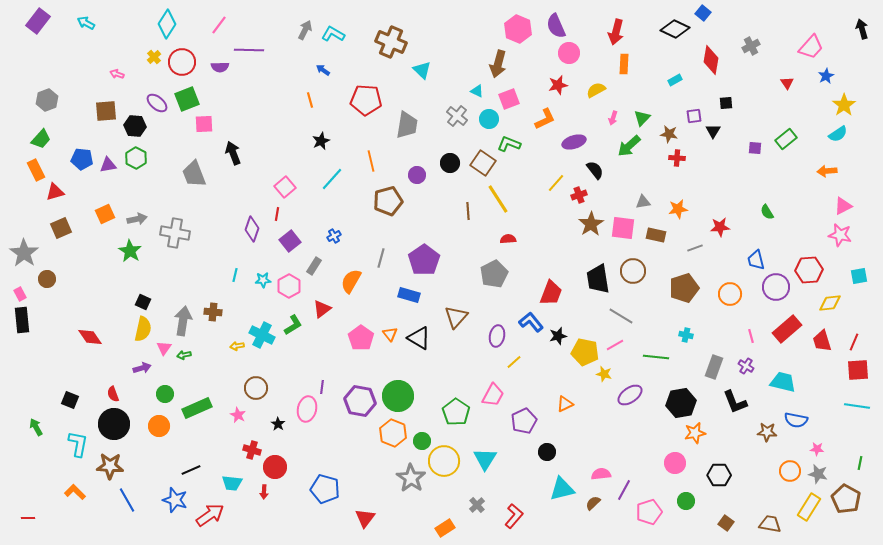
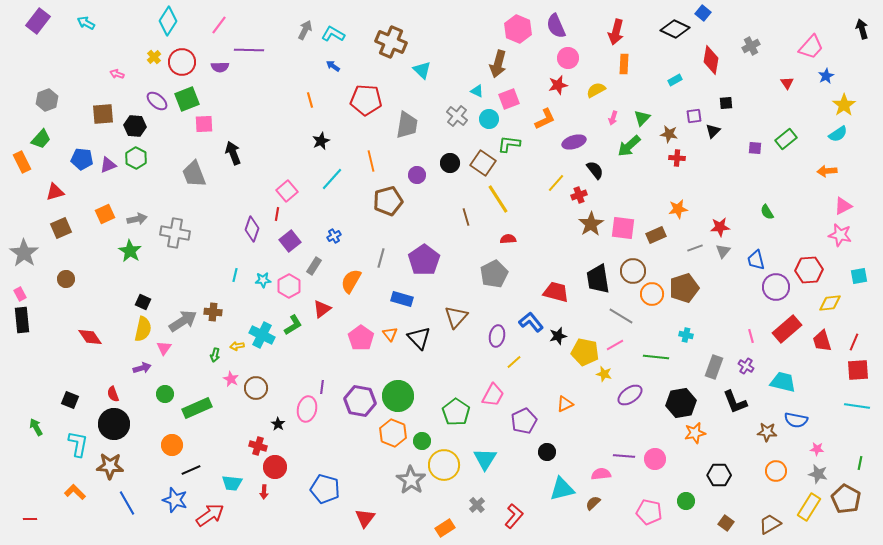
cyan diamond at (167, 24): moved 1 px right, 3 px up
pink circle at (569, 53): moved 1 px left, 5 px down
blue arrow at (323, 70): moved 10 px right, 4 px up
purple ellipse at (157, 103): moved 2 px up
brown square at (106, 111): moved 3 px left, 3 px down
black triangle at (713, 131): rotated 14 degrees clockwise
green L-shape at (509, 144): rotated 15 degrees counterclockwise
purple triangle at (108, 165): rotated 12 degrees counterclockwise
orange rectangle at (36, 170): moved 14 px left, 8 px up
pink square at (285, 187): moved 2 px right, 4 px down
gray triangle at (643, 202): moved 80 px right, 49 px down; rotated 42 degrees counterclockwise
brown line at (468, 211): moved 2 px left, 6 px down; rotated 12 degrees counterclockwise
brown rectangle at (656, 235): rotated 36 degrees counterclockwise
brown circle at (47, 279): moved 19 px right
red trapezoid at (551, 293): moved 5 px right, 1 px up; rotated 96 degrees counterclockwise
orange circle at (730, 294): moved 78 px left
blue rectangle at (409, 295): moved 7 px left, 4 px down
gray arrow at (183, 321): rotated 48 degrees clockwise
black triangle at (419, 338): rotated 15 degrees clockwise
green arrow at (184, 355): moved 31 px right; rotated 64 degrees counterclockwise
pink star at (238, 415): moved 7 px left, 36 px up
orange circle at (159, 426): moved 13 px right, 19 px down
red cross at (252, 450): moved 6 px right, 4 px up
yellow circle at (444, 461): moved 4 px down
pink circle at (675, 463): moved 20 px left, 4 px up
orange circle at (790, 471): moved 14 px left
gray star at (411, 478): moved 2 px down
purple line at (624, 490): moved 34 px up; rotated 65 degrees clockwise
blue line at (127, 500): moved 3 px down
pink pentagon at (649, 512): rotated 30 degrees clockwise
red line at (28, 518): moved 2 px right, 1 px down
brown trapezoid at (770, 524): rotated 40 degrees counterclockwise
